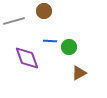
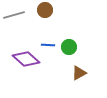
brown circle: moved 1 px right, 1 px up
gray line: moved 6 px up
blue line: moved 2 px left, 4 px down
purple diamond: moved 1 px left, 1 px down; rotated 28 degrees counterclockwise
